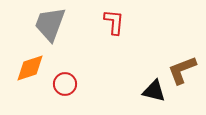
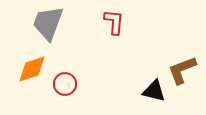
gray trapezoid: moved 2 px left, 1 px up
orange diamond: moved 2 px right, 1 px down
